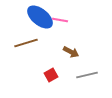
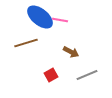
gray line: rotated 10 degrees counterclockwise
